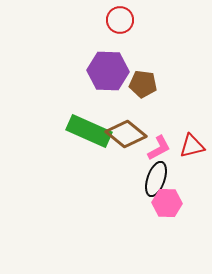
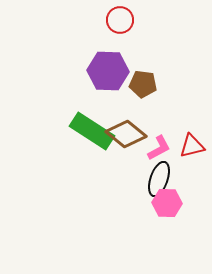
green rectangle: moved 3 px right; rotated 9 degrees clockwise
black ellipse: moved 3 px right
